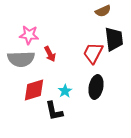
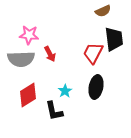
red diamond: moved 6 px left, 5 px down; rotated 15 degrees counterclockwise
